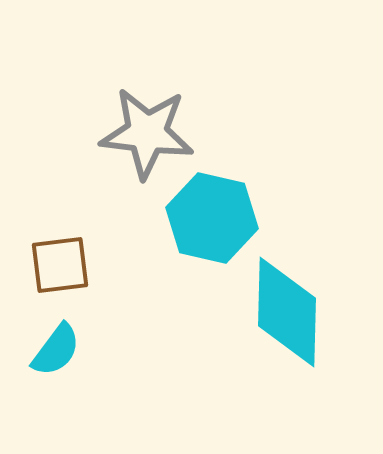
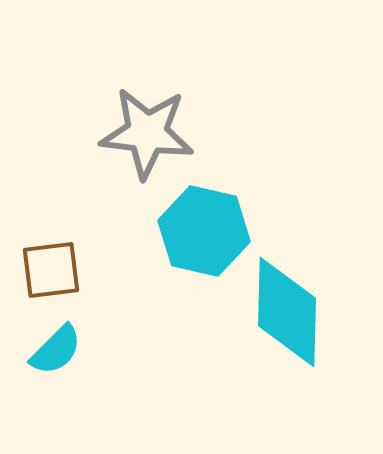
cyan hexagon: moved 8 px left, 13 px down
brown square: moved 9 px left, 5 px down
cyan semicircle: rotated 8 degrees clockwise
